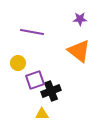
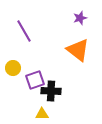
purple star: moved 1 px up; rotated 16 degrees counterclockwise
purple line: moved 8 px left, 1 px up; rotated 50 degrees clockwise
orange triangle: moved 1 px left, 1 px up
yellow circle: moved 5 px left, 5 px down
black cross: rotated 24 degrees clockwise
